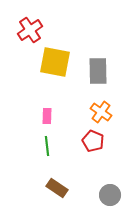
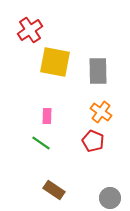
green line: moved 6 px left, 3 px up; rotated 48 degrees counterclockwise
brown rectangle: moved 3 px left, 2 px down
gray circle: moved 3 px down
